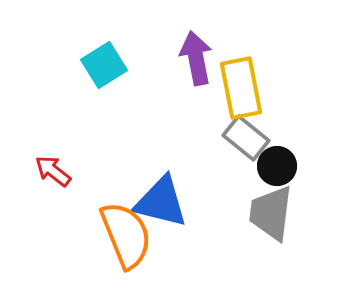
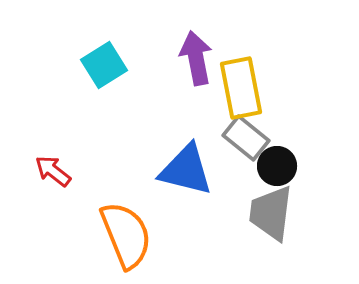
blue triangle: moved 25 px right, 32 px up
